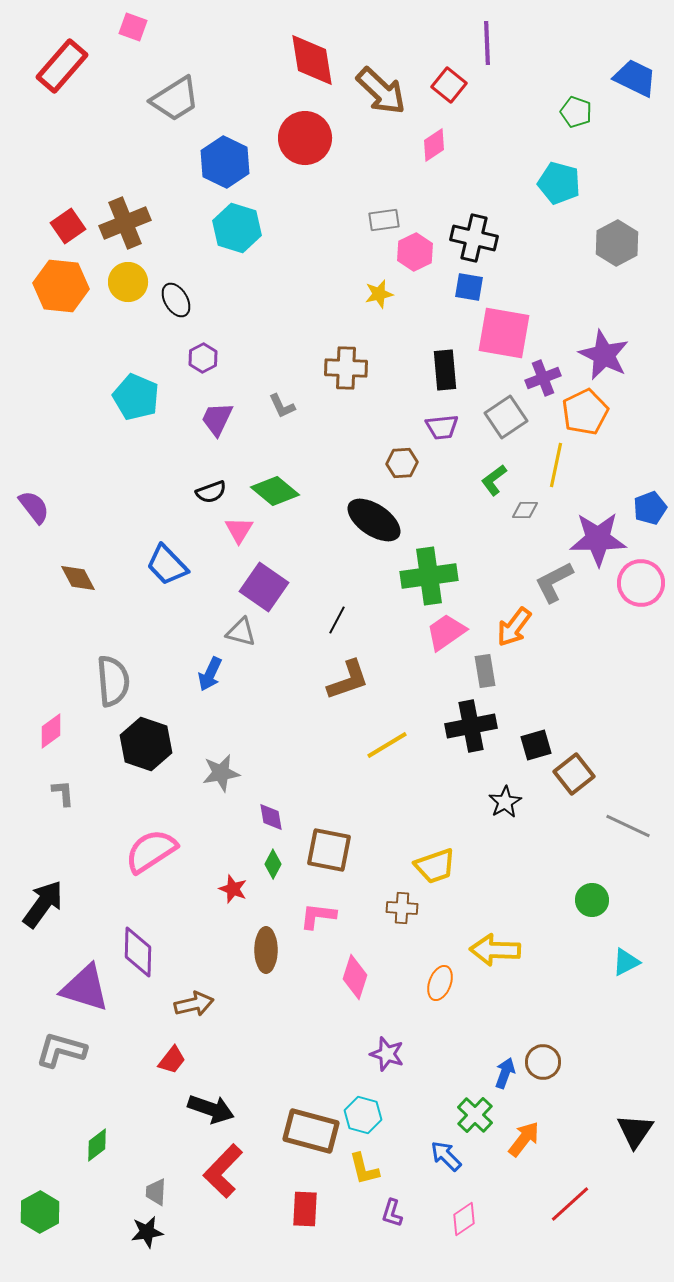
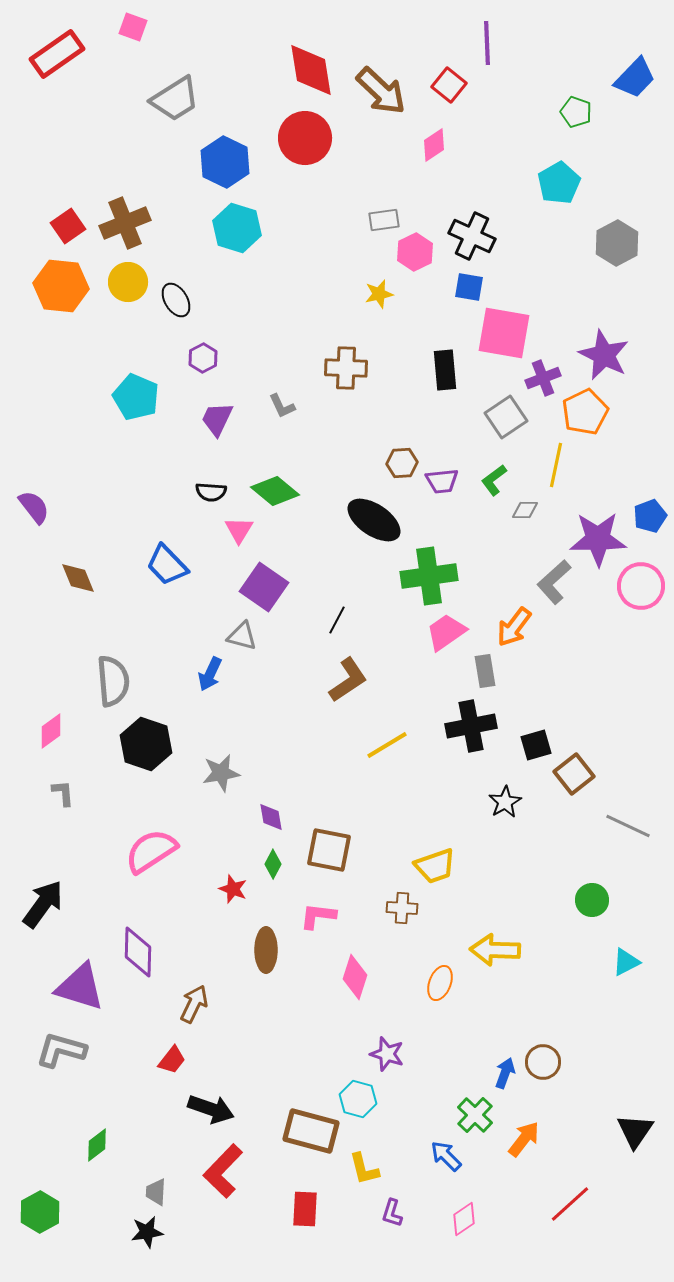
red diamond at (312, 60): moved 1 px left, 10 px down
red rectangle at (62, 66): moved 5 px left, 12 px up; rotated 14 degrees clockwise
blue trapezoid at (635, 78): rotated 108 degrees clockwise
cyan pentagon at (559, 183): rotated 27 degrees clockwise
black cross at (474, 238): moved 2 px left, 2 px up; rotated 12 degrees clockwise
purple trapezoid at (442, 427): moved 54 px down
black semicircle at (211, 492): rotated 24 degrees clockwise
blue pentagon at (650, 508): moved 8 px down
brown diamond at (78, 578): rotated 6 degrees clockwise
gray L-shape at (554, 582): rotated 15 degrees counterclockwise
pink circle at (641, 583): moved 3 px down
gray triangle at (241, 632): moved 1 px right, 4 px down
brown L-shape at (348, 680): rotated 15 degrees counterclockwise
purple triangle at (85, 988): moved 5 px left, 1 px up
brown arrow at (194, 1004): rotated 51 degrees counterclockwise
cyan hexagon at (363, 1115): moved 5 px left, 16 px up
